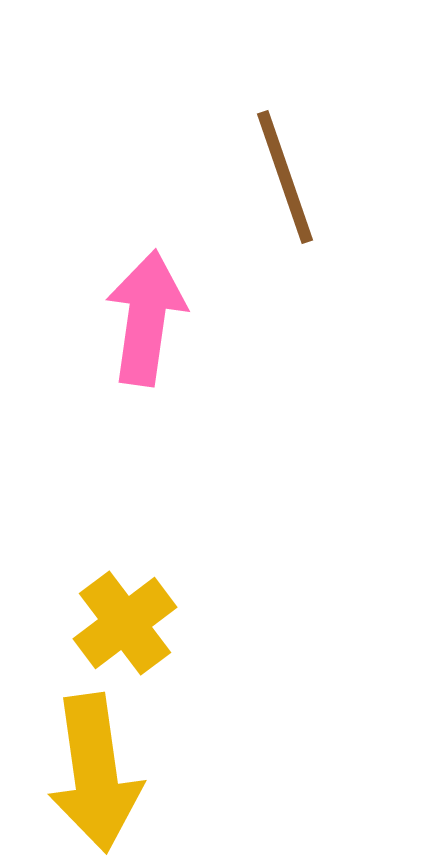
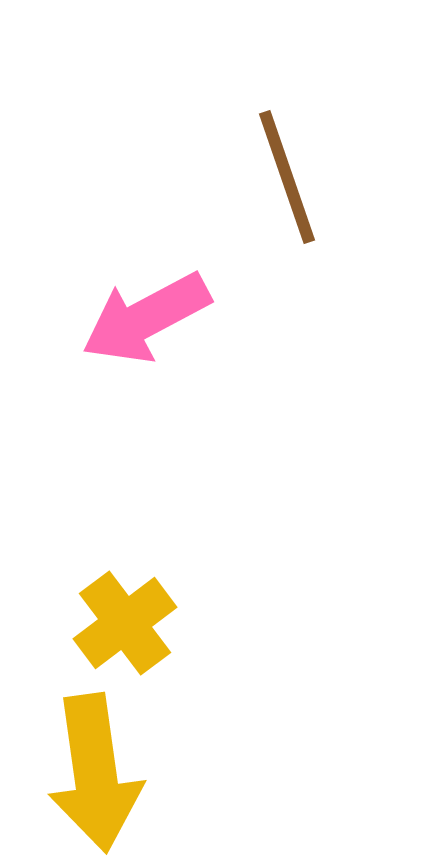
brown line: moved 2 px right
pink arrow: rotated 126 degrees counterclockwise
